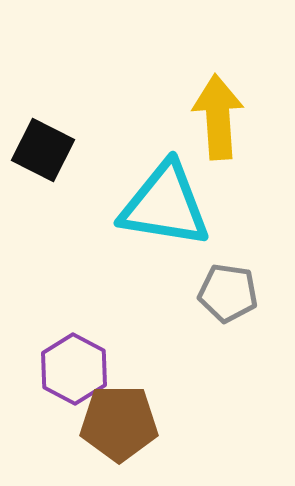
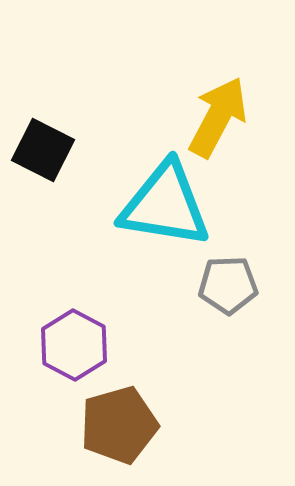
yellow arrow: rotated 32 degrees clockwise
gray pentagon: moved 8 px up; rotated 10 degrees counterclockwise
purple hexagon: moved 24 px up
brown pentagon: moved 2 px down; rotated 16 degrees counterclockwise
